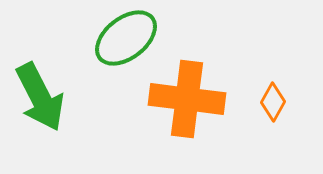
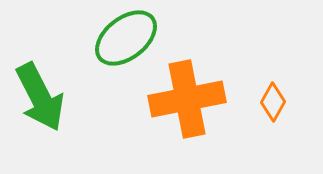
orange cross: rotated 18 degrees counterclockwise
